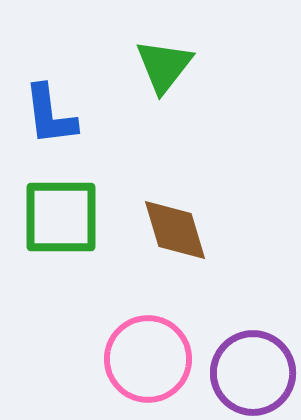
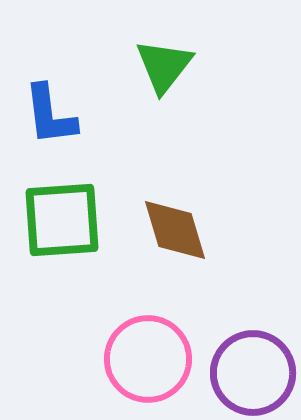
green square: moved 1 px right, 3 px down; rotated 4 degrees counterclockwise
